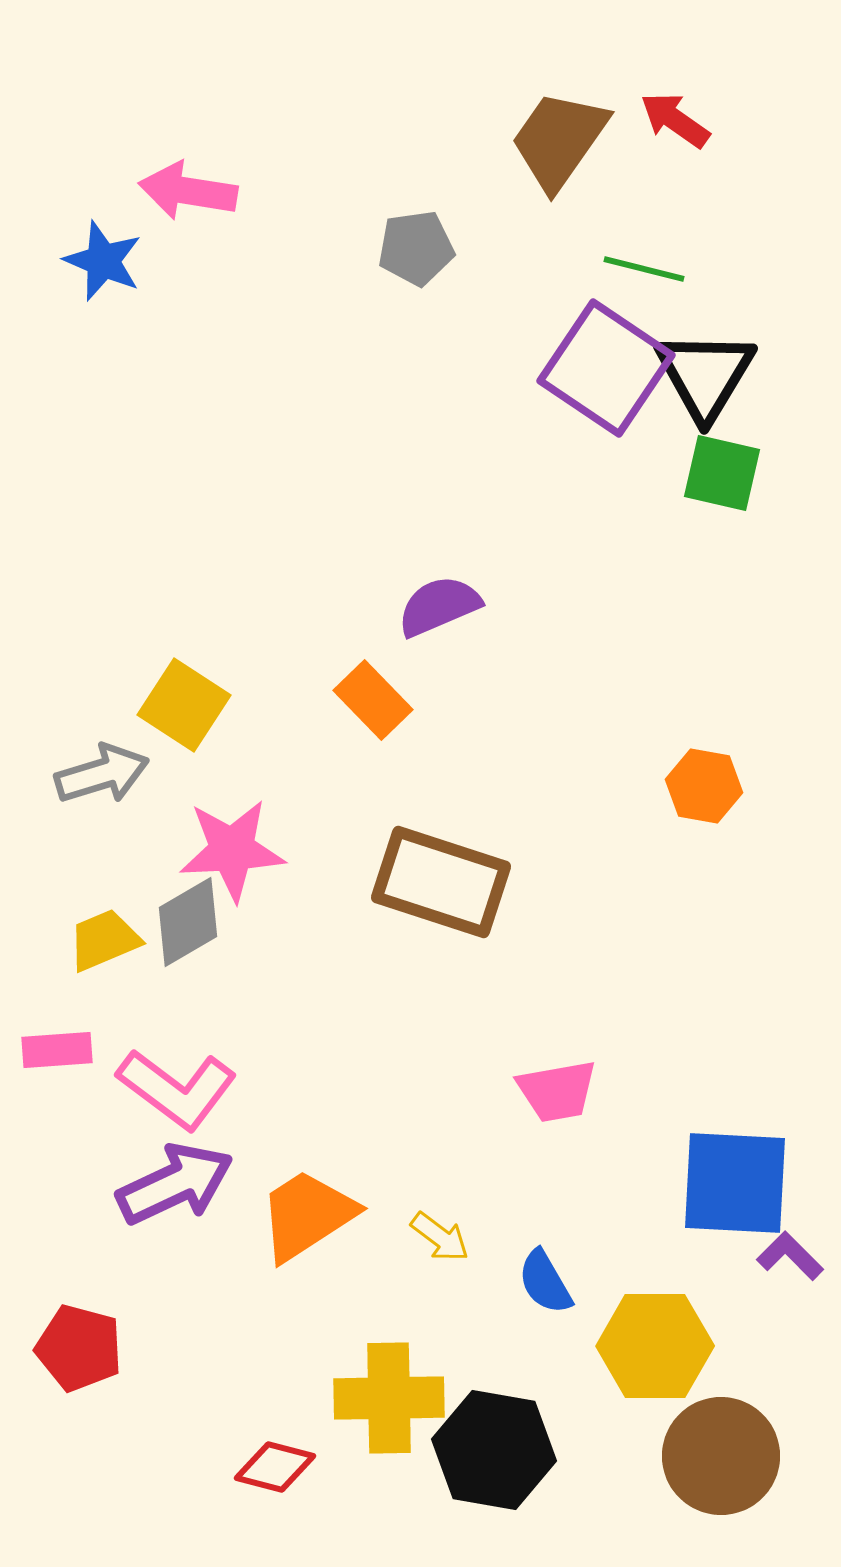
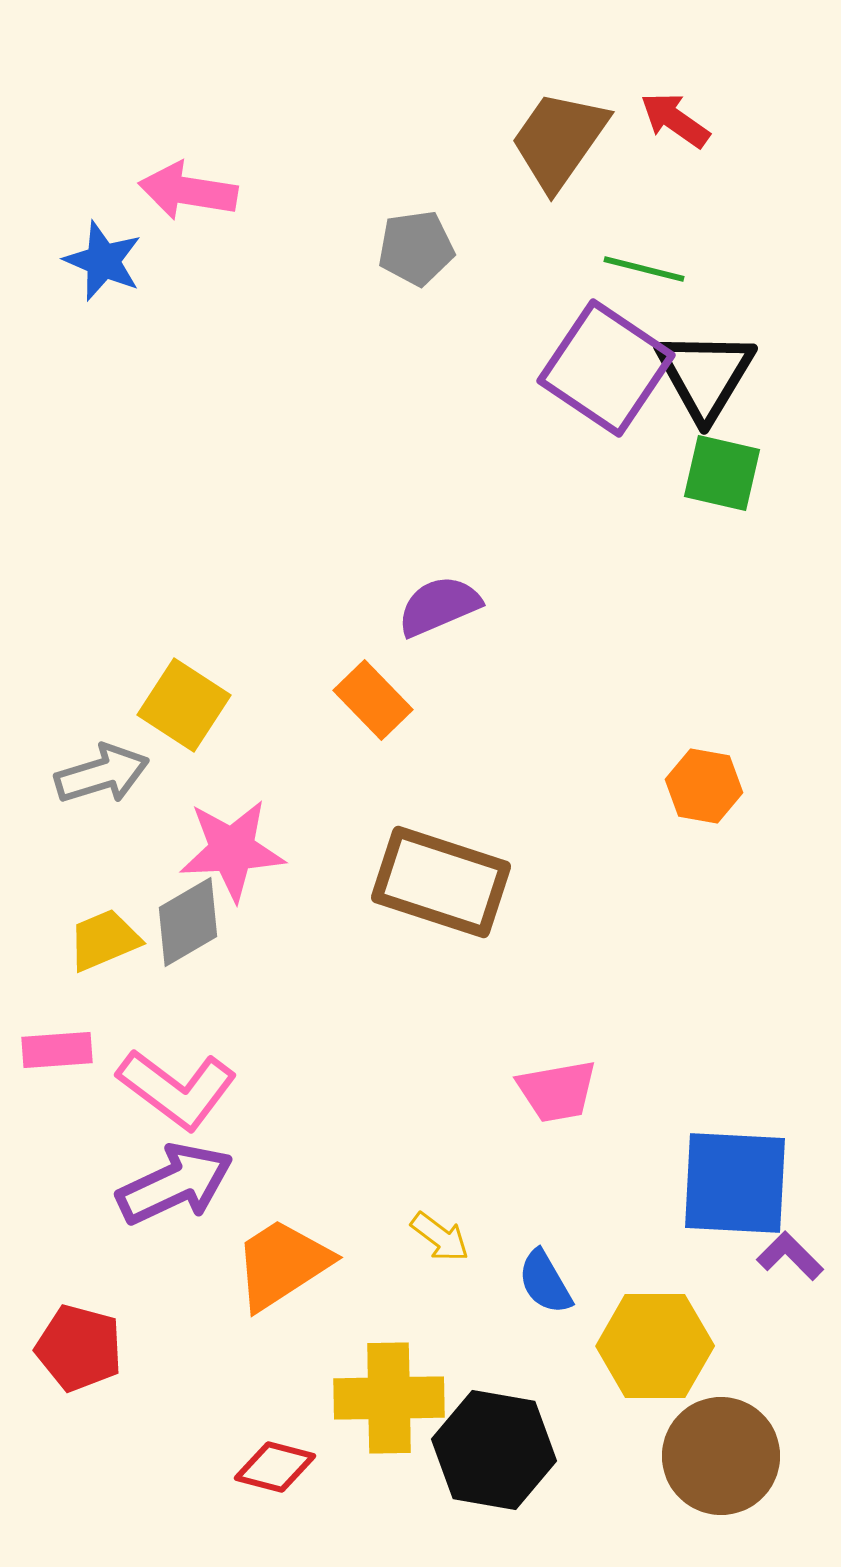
orange trapezoid: moved 25 px left, 49 px down
